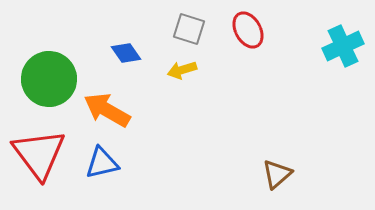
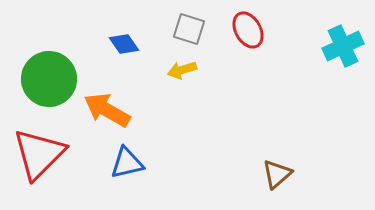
blue diamond: moved 2 px left, 9 px up
red triangle: rotated 22 degrees clockwise
blue triangle: moved 25 px right
